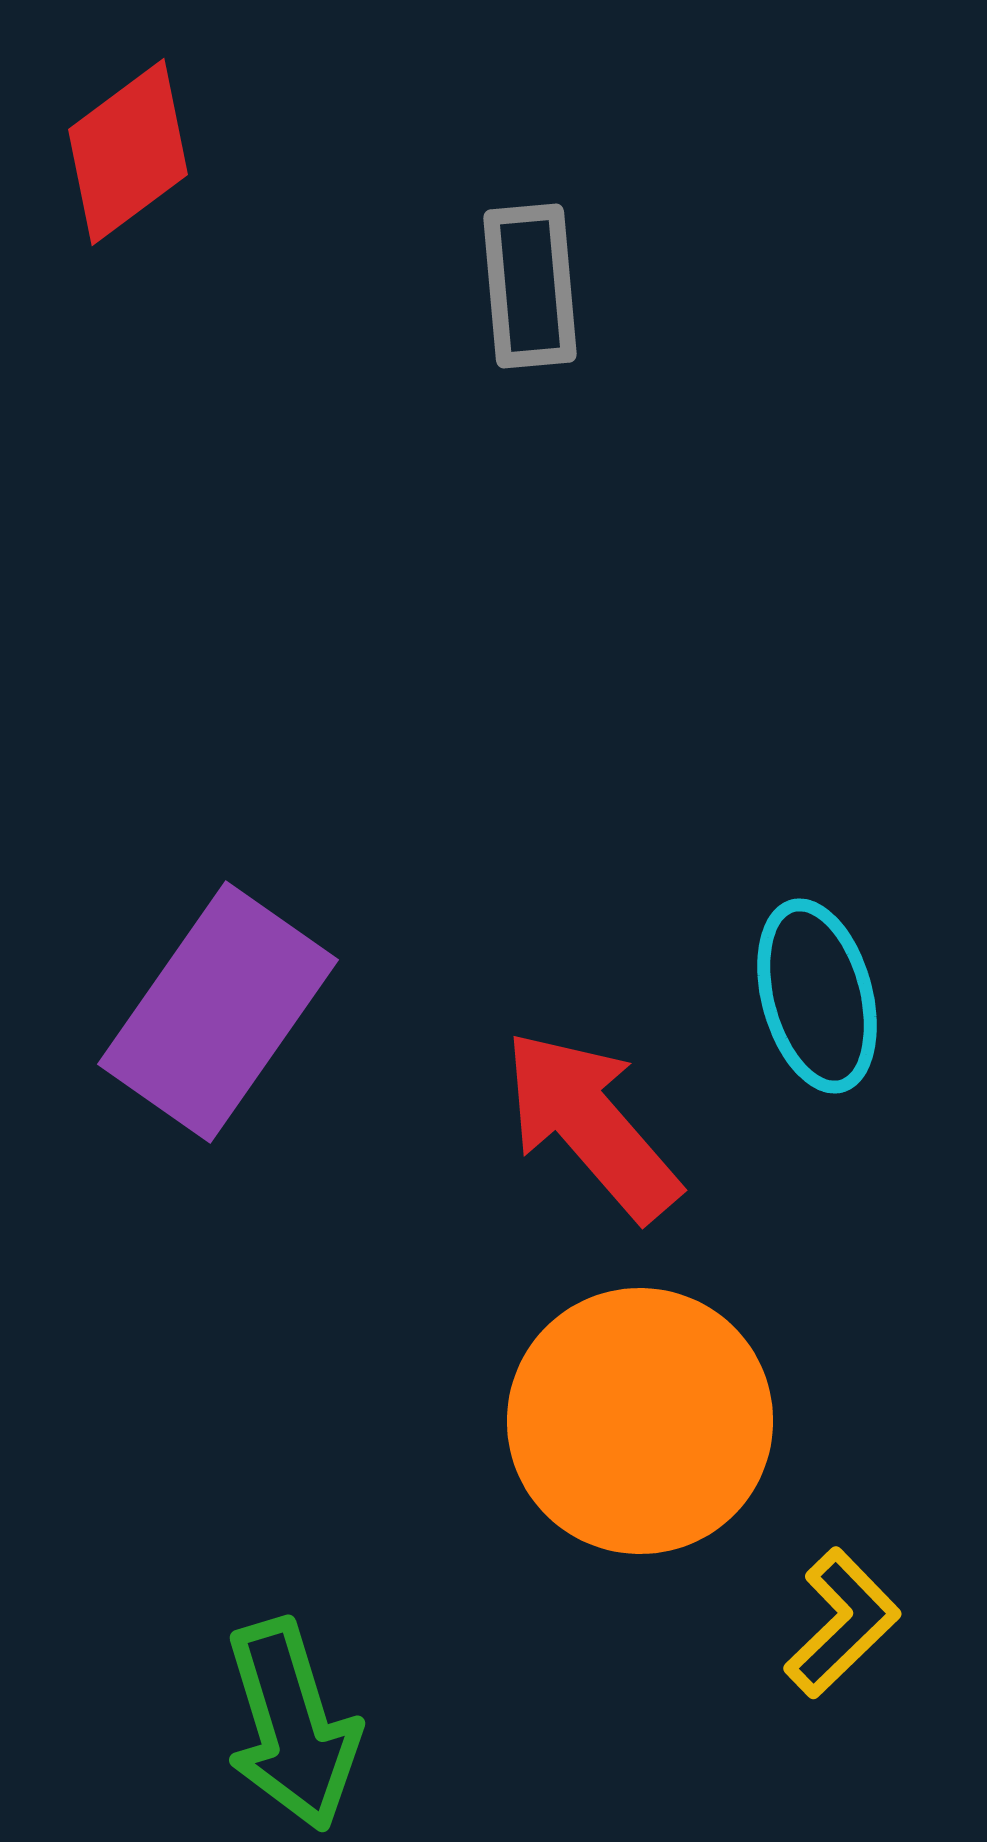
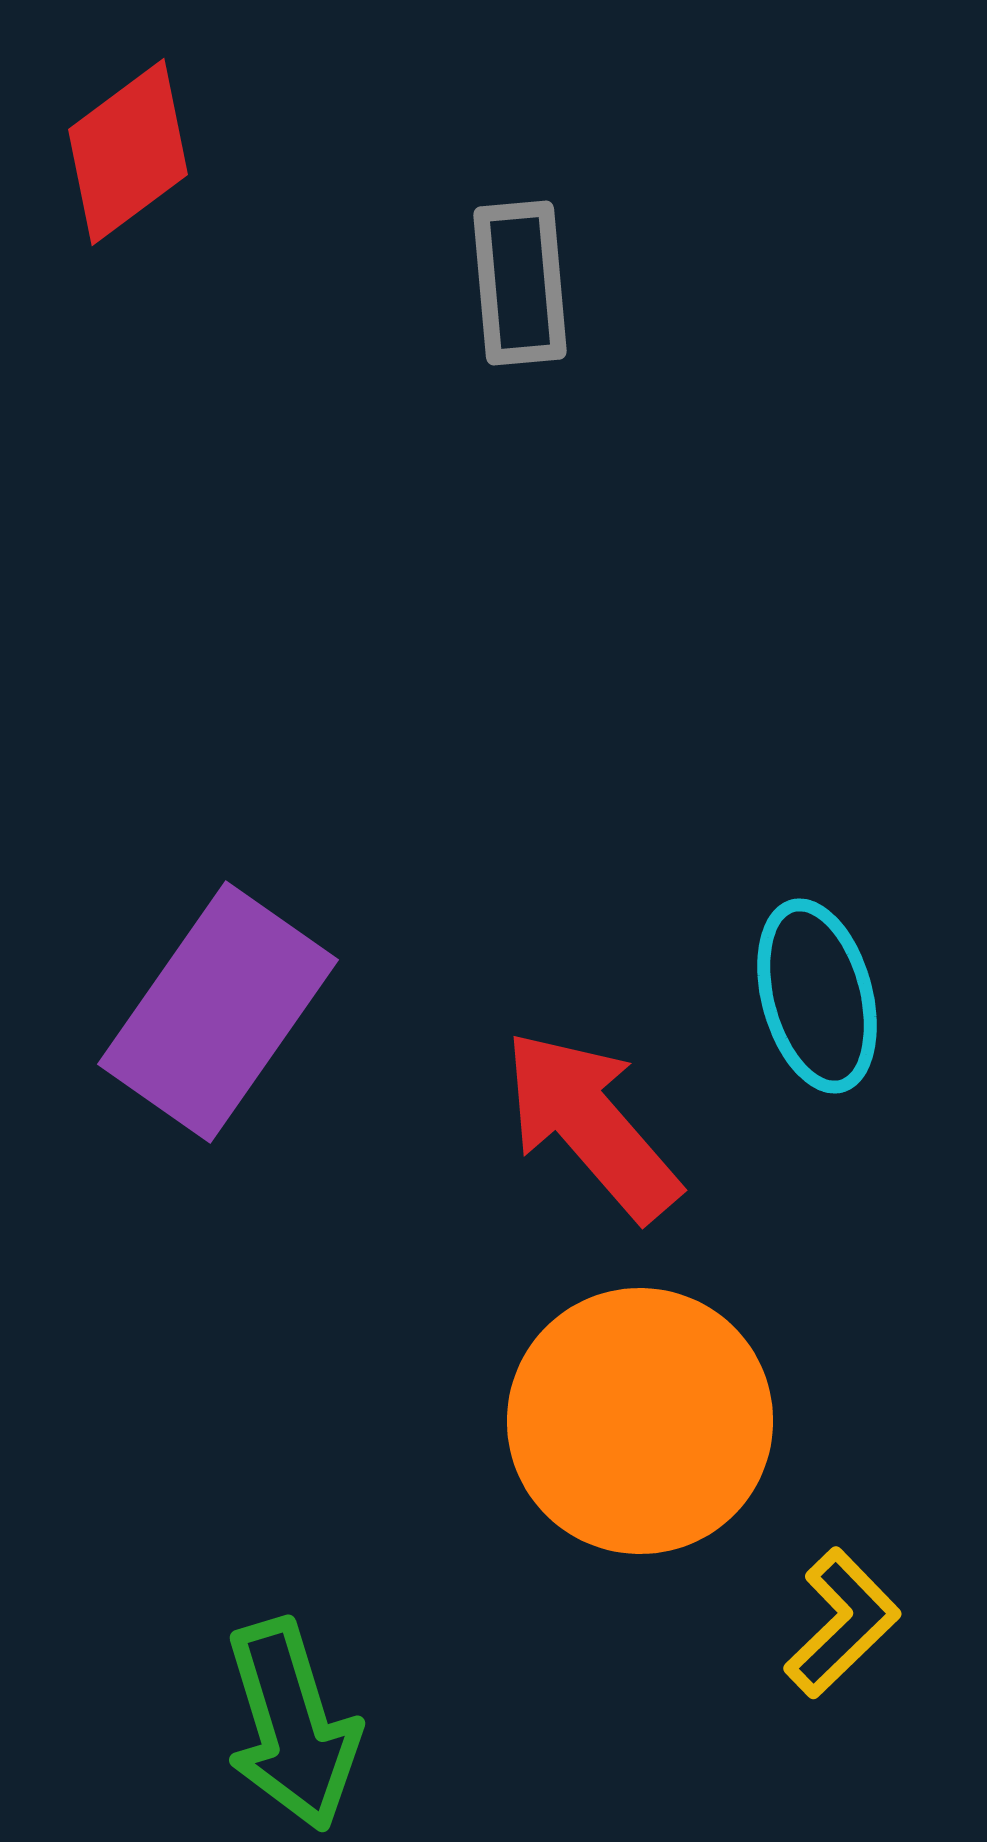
gray rectangle: moved 10 px left, 3 px up
